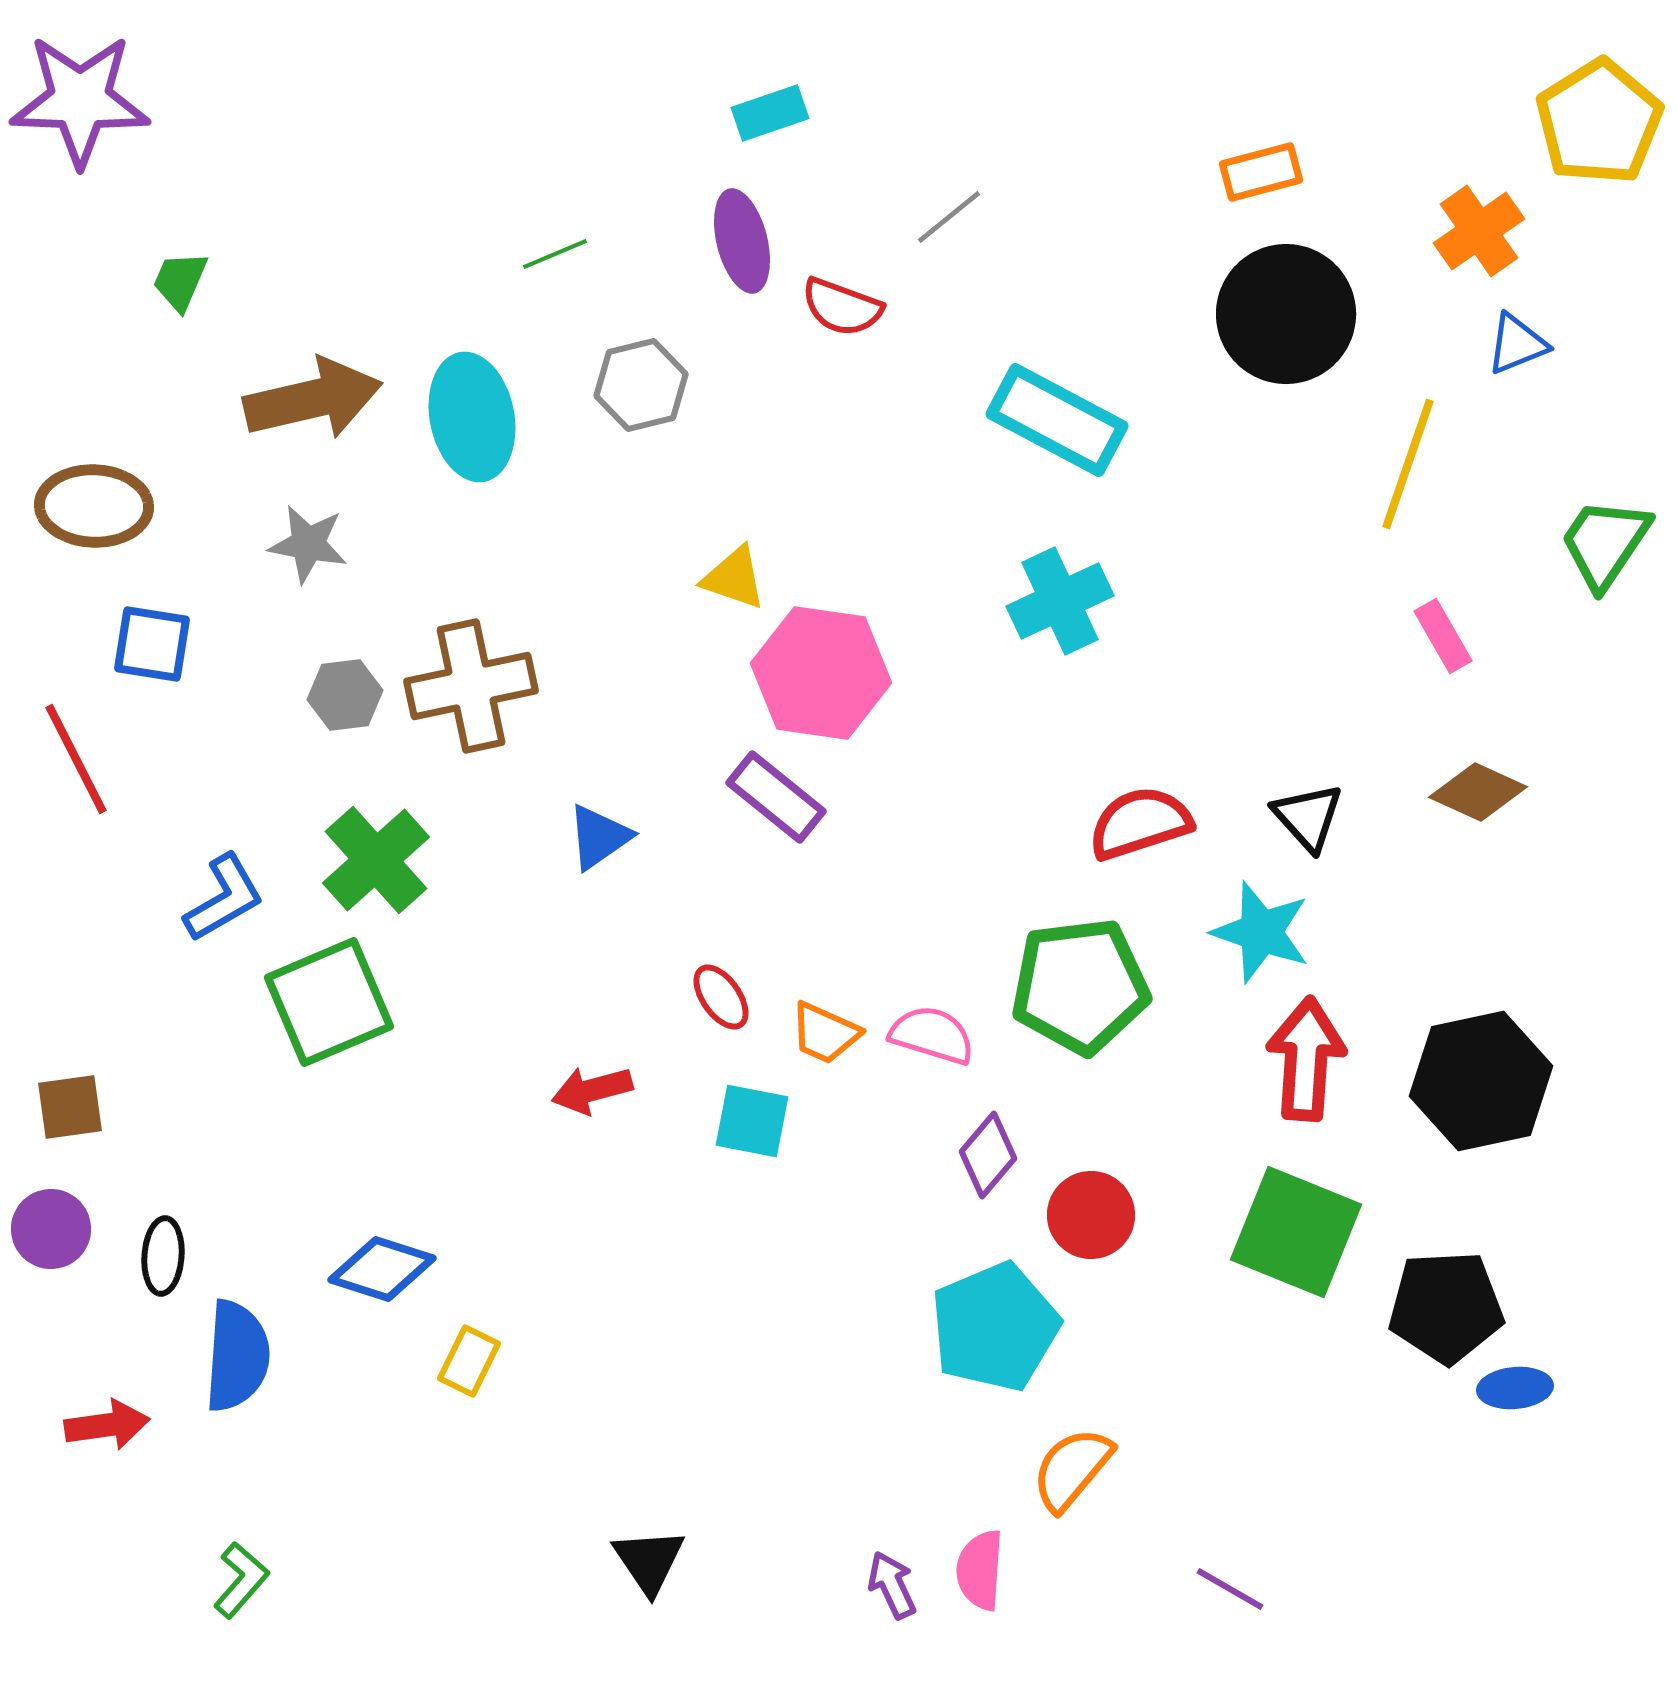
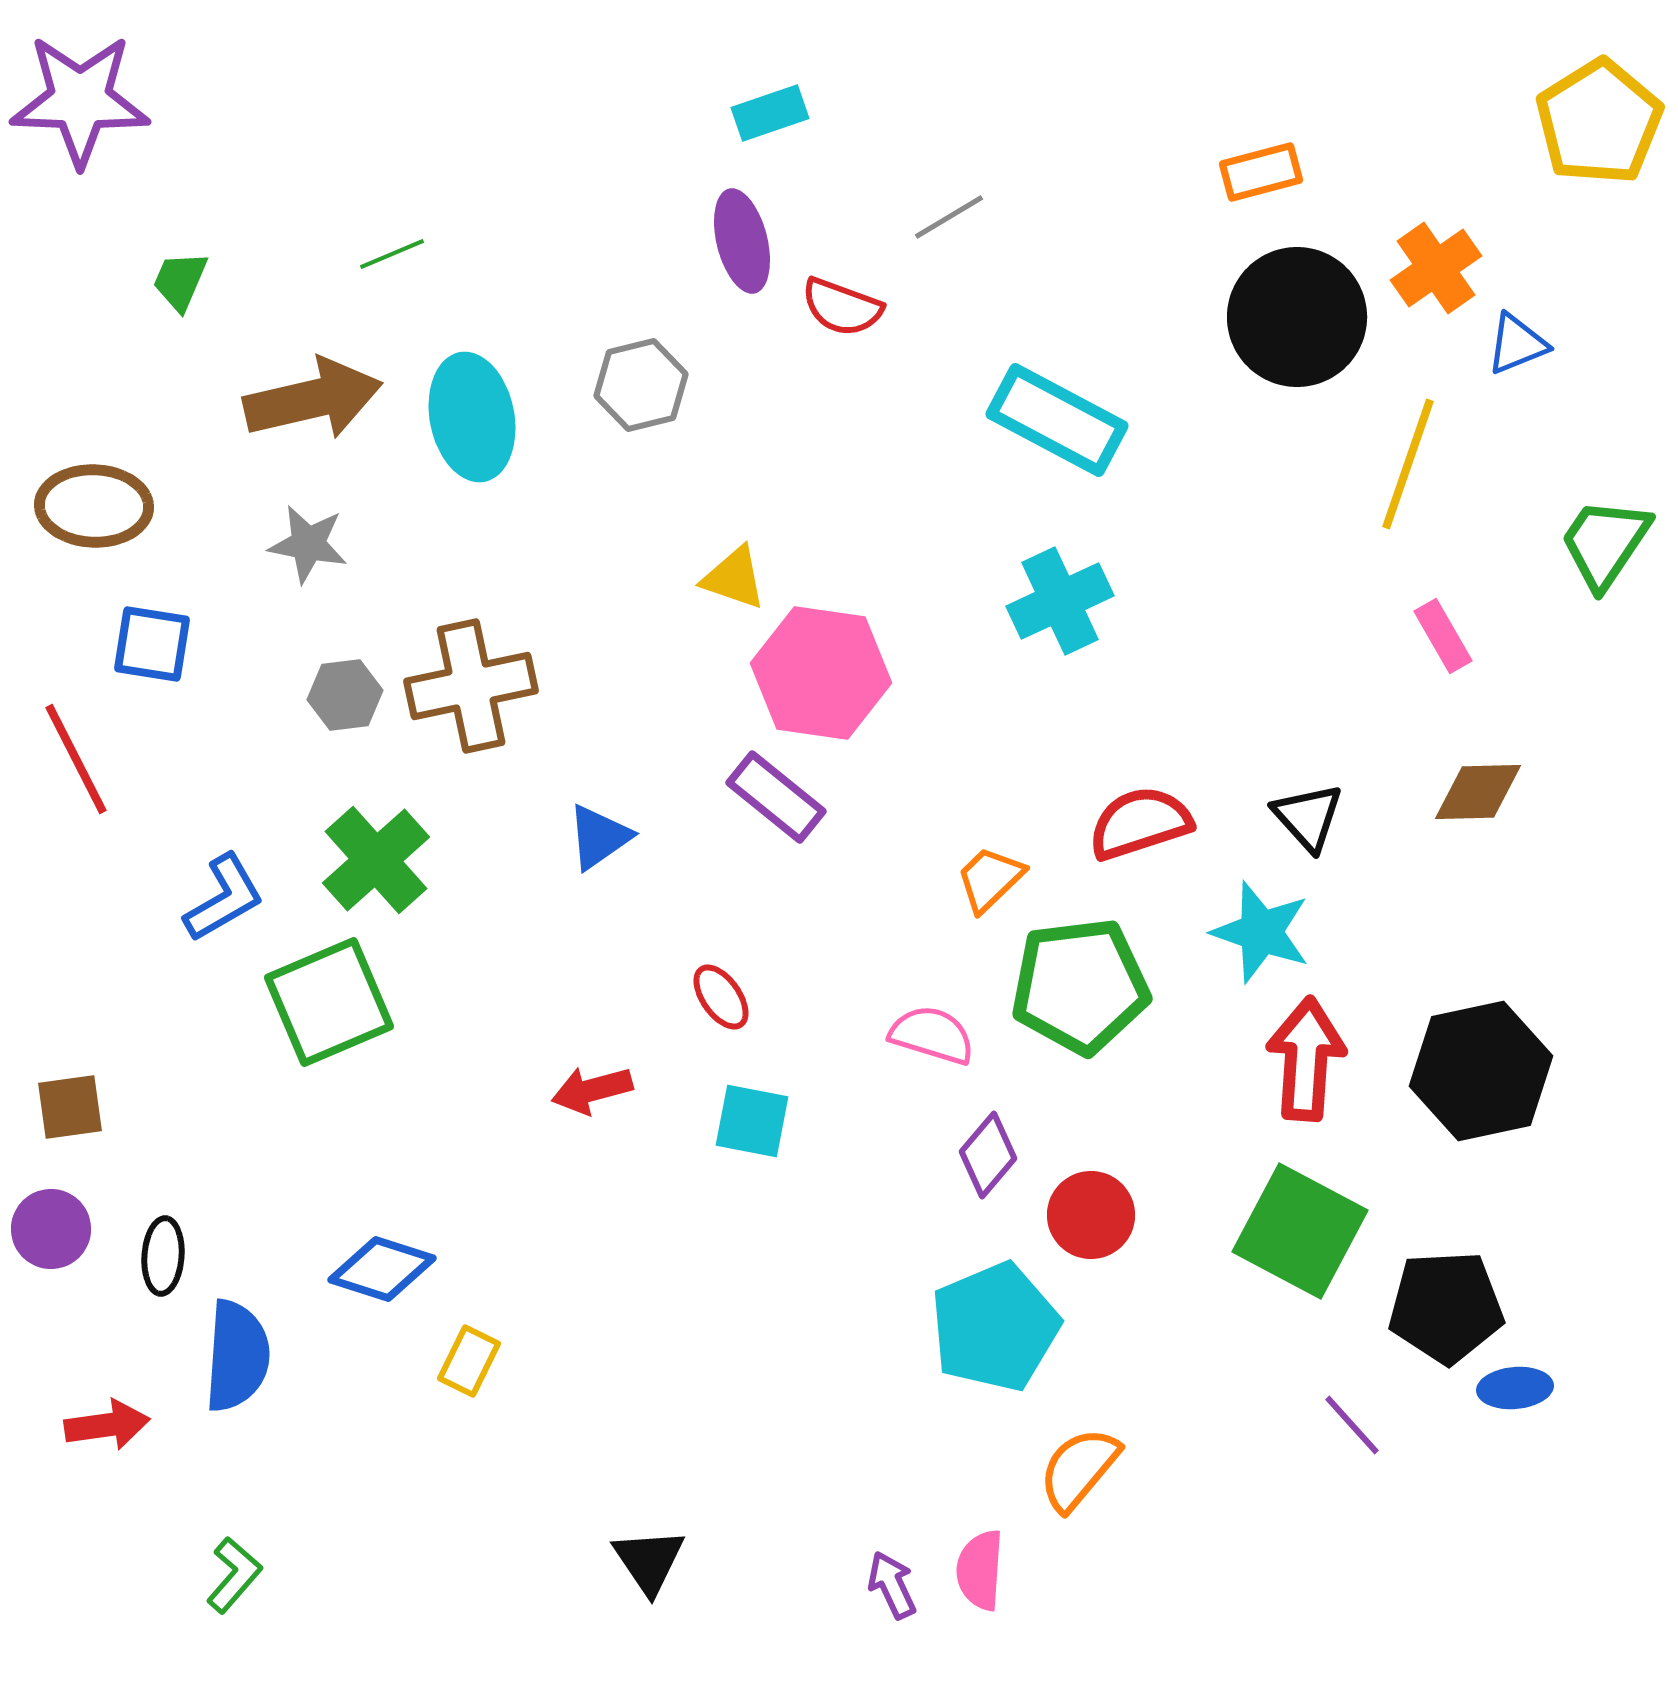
gray line at (949, 217): rotated 8 degrees clockwise
orange cross at (1479, 231): moved 43 px left, 37 px down
green line at (555, 254): moved 163 px left
black circle at (1286, 314): moved 11 px right, 3 px down
brown diamond at (1478, 792): rotated 26 degrees counterclockwise
orange trapezoid at (825, 1033): moved 165 px right, 154 px up; rotated 112 degrees clockwise
black hexagon at (1481, 1081): moved 10 px up
green square at (1296, 1232): moved 4 px right, 1 px up; rotated 6 degrees clockwise
orange semicircle at (1072, 1469): moved 7 px right
green L-shape at (241, 1580): moved 7 px left, 5 px up
purple line at (1230, 1589): moved 122 px right, 164 px up; rotated 18 degrees clockwise
